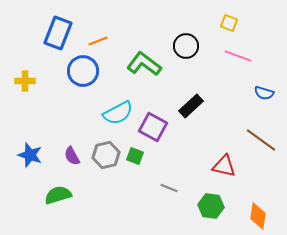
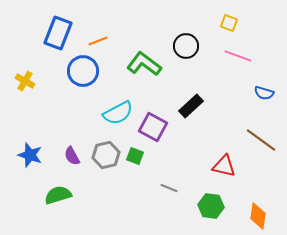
yellow cross: rotated 30 degrees clockwise
